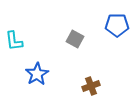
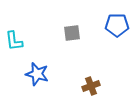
gray square: moved 3 px left, 6 px up; rotated 36 degrees counterclockwise
blue star: rotated 25 degrees counterclockwise
